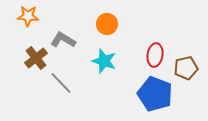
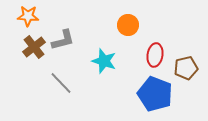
orange circle: moved 21 px right, 1 px down
gray L-shape: rotated 135 degrees clockwise
brown cross: moved 2 px left, 11 px up
